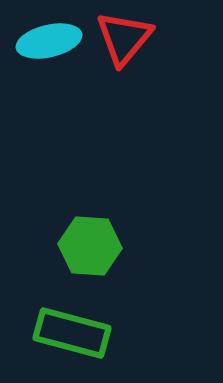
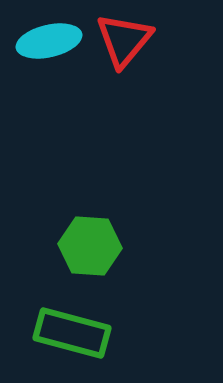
red triangle: moved 2 px down
